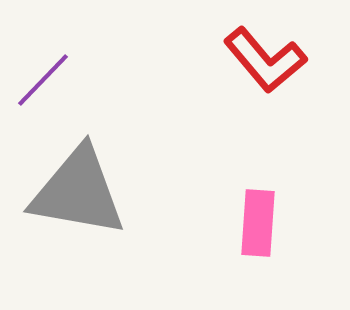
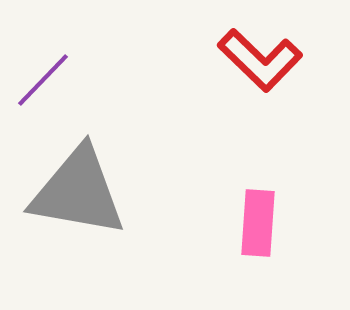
red L-shape: moved 5 px left; rotated 6 degrees counterclockwise
